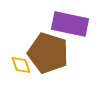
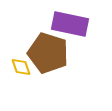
yellow diamond: moved 2 px down
